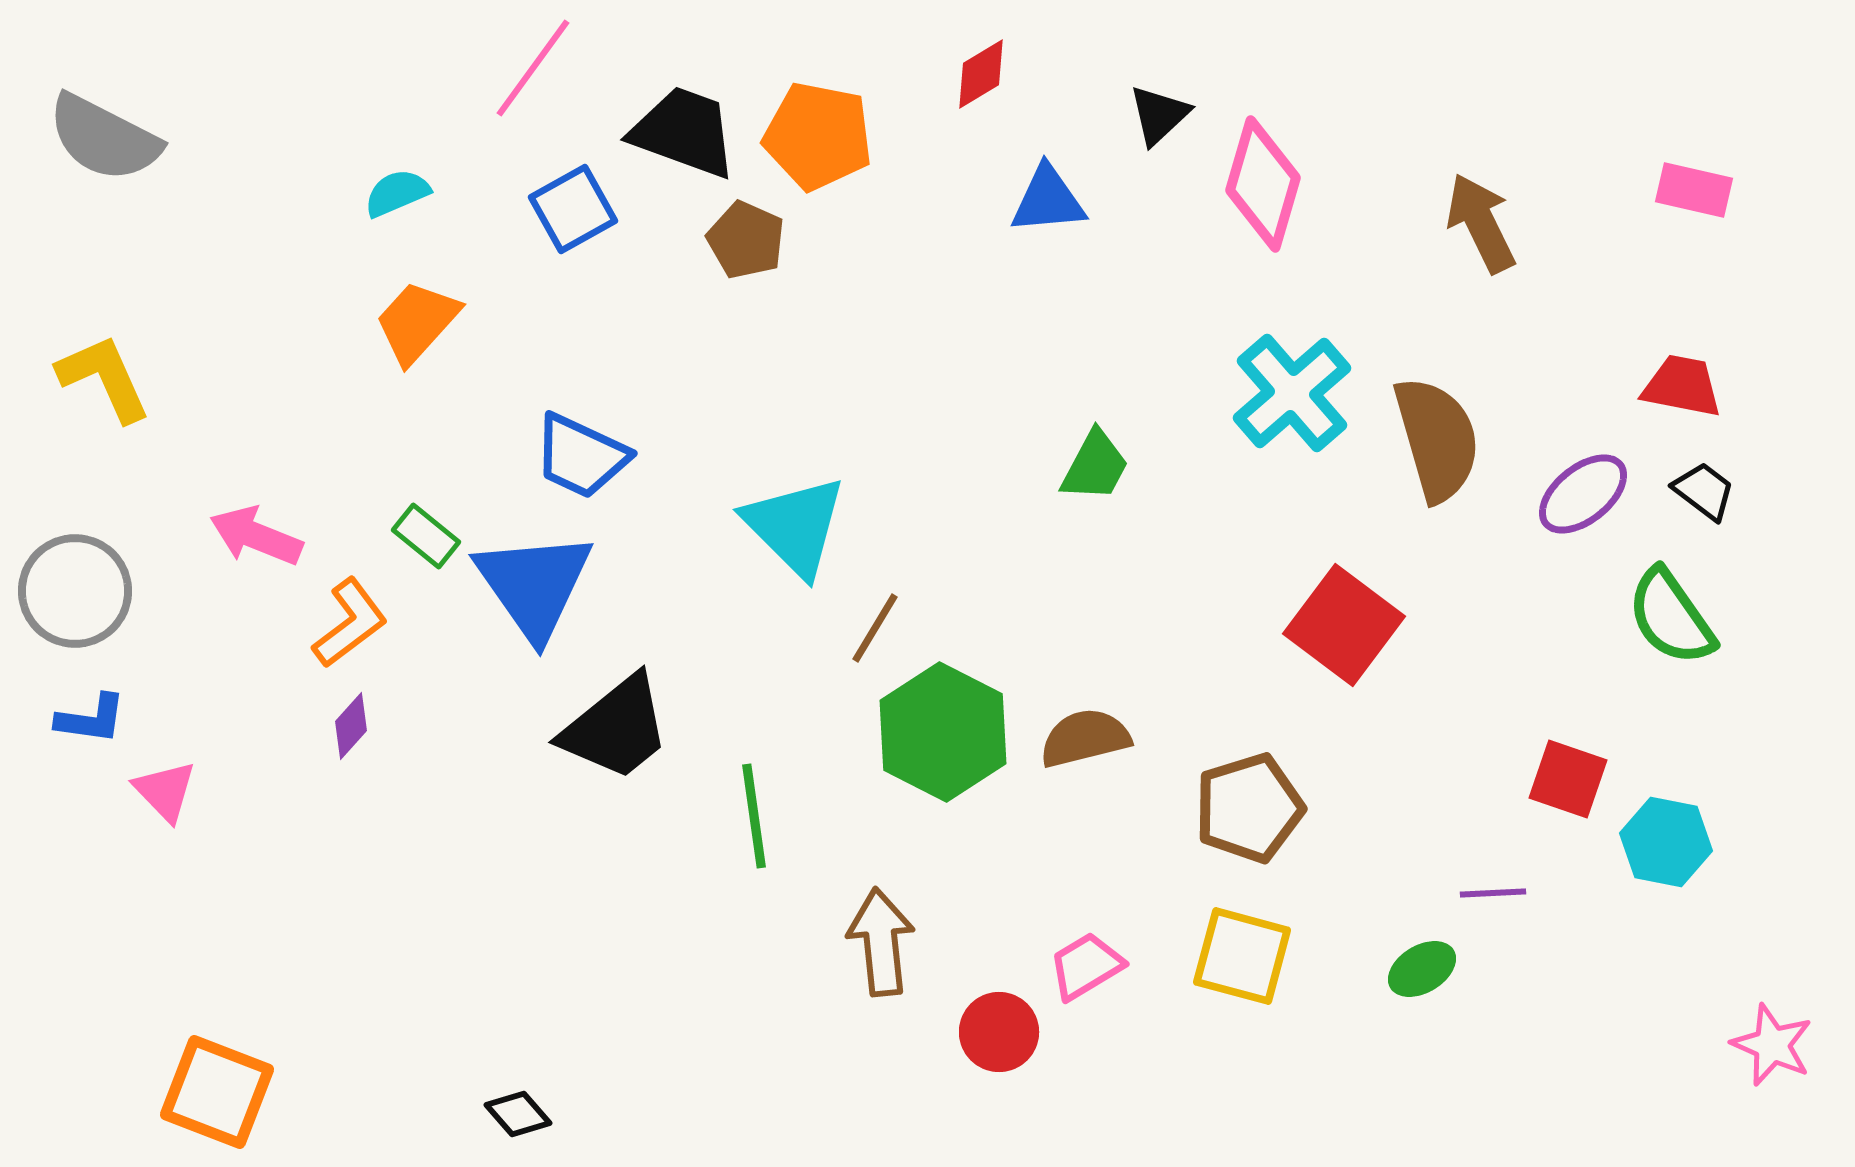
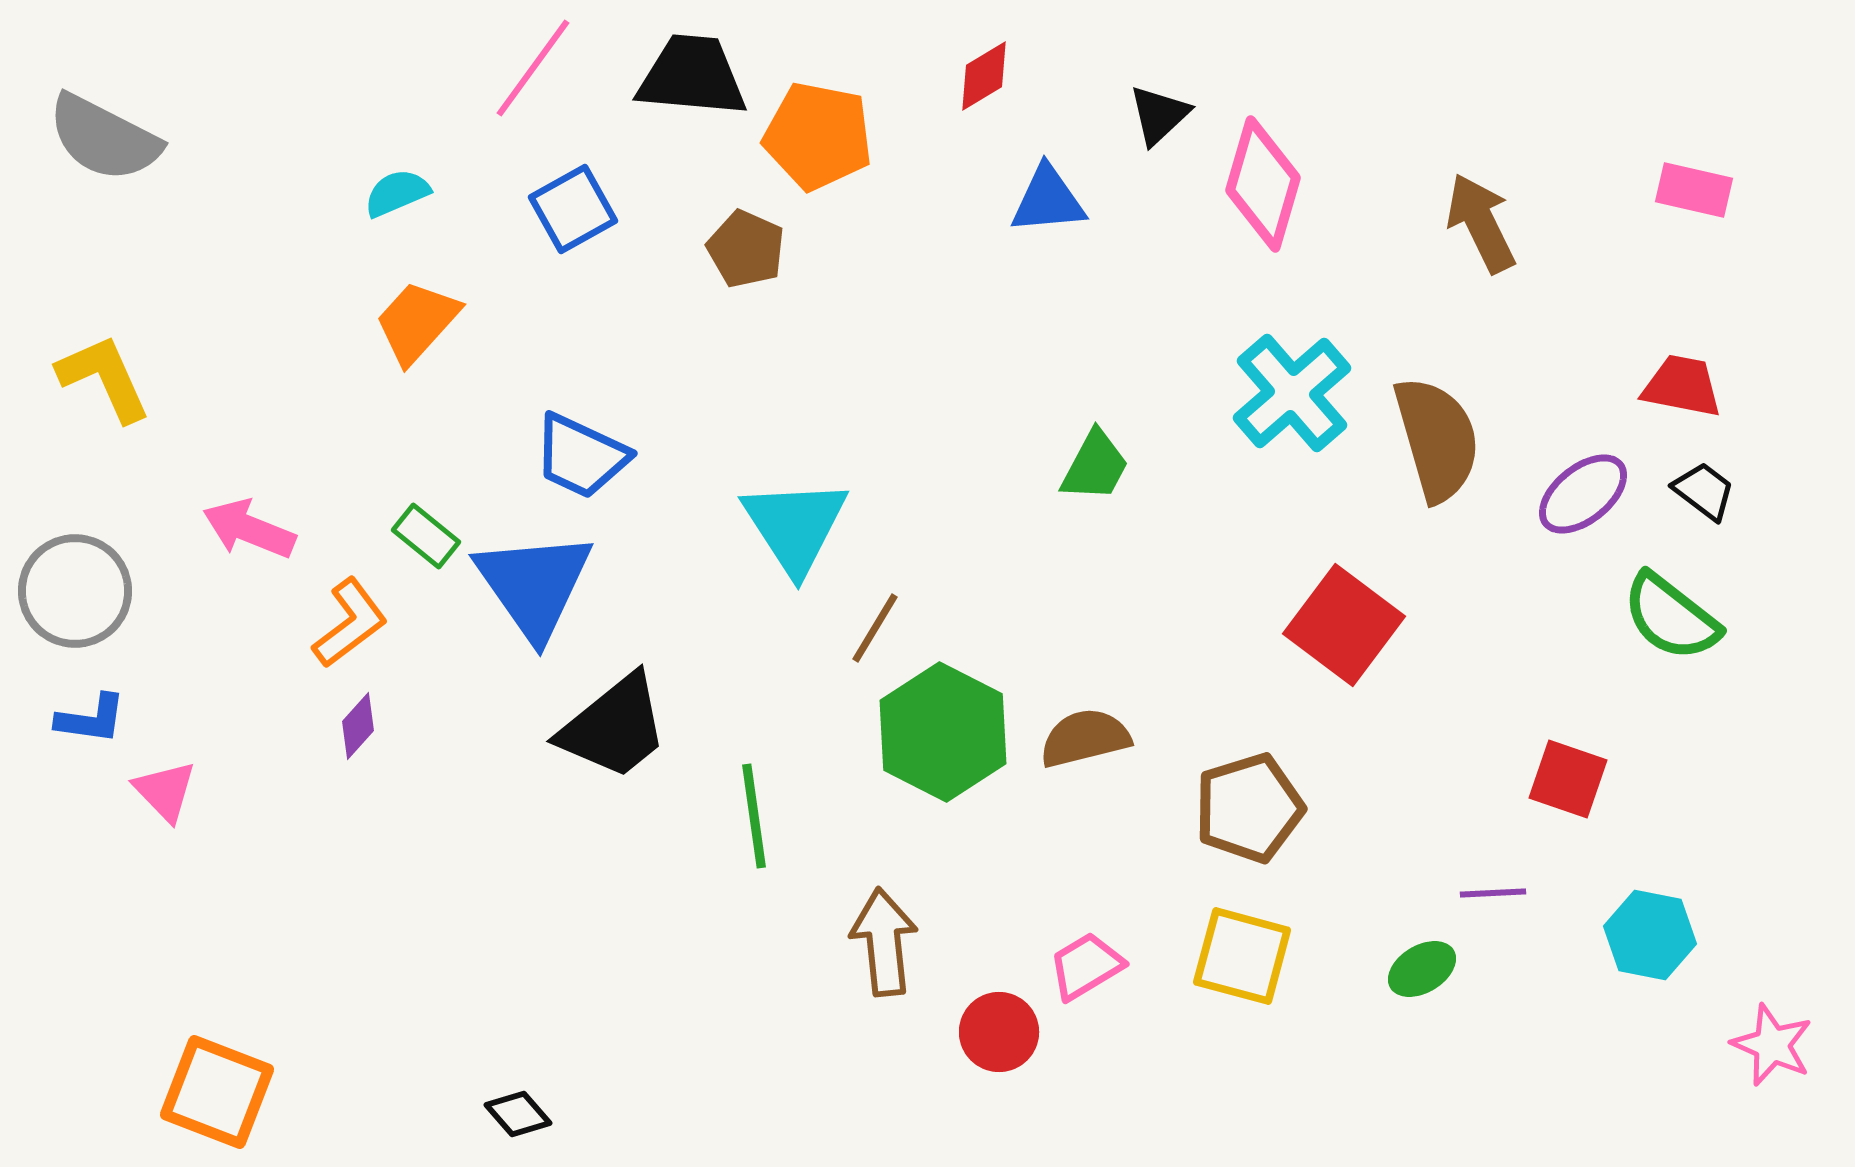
red diamond at (981, 74): moved 3 px right, 2 px down
black trapezoid at (684, 132): moved 8 px right, 56 px up; rotated 15 degrees counterclockwise
brown pentagon at (746, 240): moved 9 px down
cyan triangle at (795, 526): rotated 12 degrees clockwise
pink arrow at (256, 536): moved 7 px left, 7 px up
green semicircle at (1671, 617): rotated 17 degrees counterclockwise
purple diamond at (351, 726): moved 7 px right
black trapezoid at (616, 728): moved 2 px left, 1 px up
cyan hexagon at (1666, 842): moved 16 px left, 93 px down
brown arrow at (881, 942): moved 3 px right
